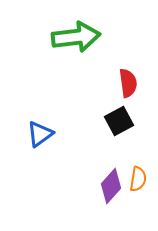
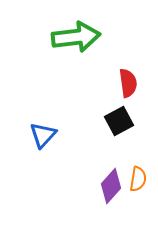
blue triangle: moved 3 px right, 1 px down; rotated 12 degrees counterclockwise
